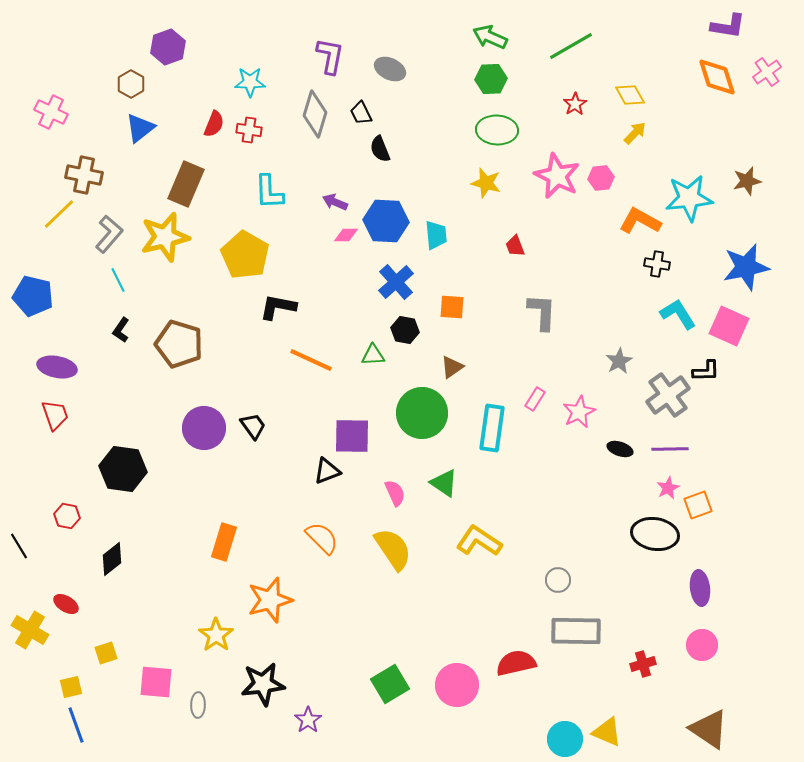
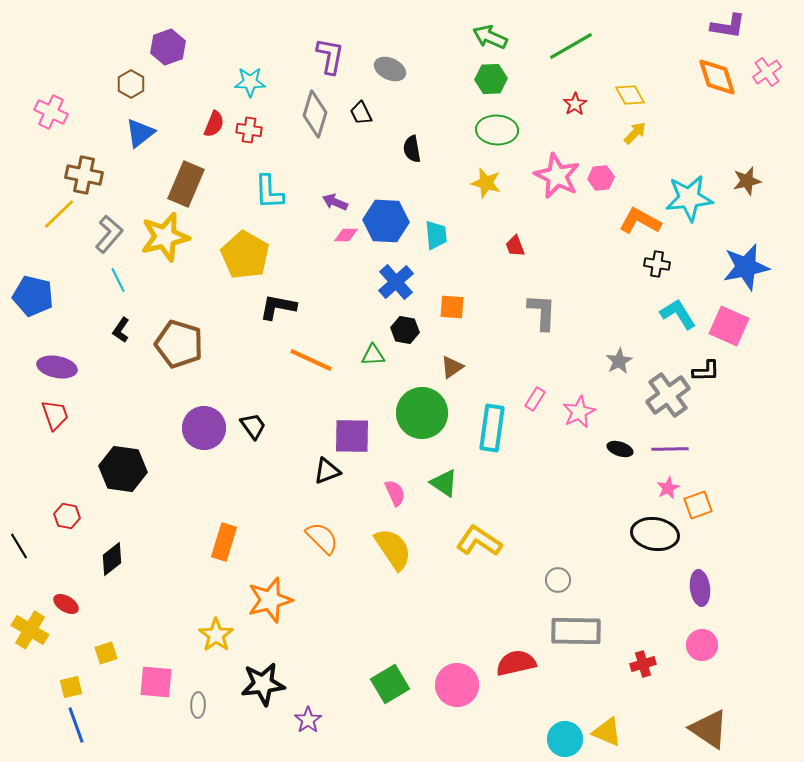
blue triangle at (140, 128): moved 5 px down
black semicircle at (380, 149): moved 32 px right; rotated 12 degrees clockwise
